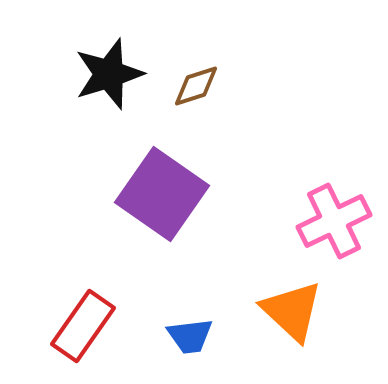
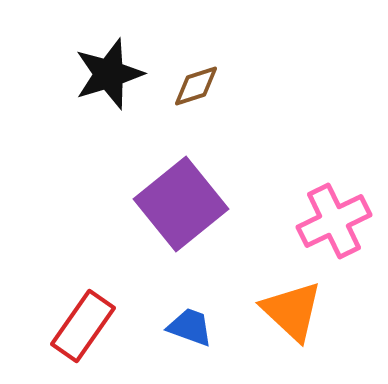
purple square: moved 19 px right, 10 px down; rotated 16 degrees clockwise
blue trapezoid: moved 9 px up; rotated 153 degrees counterclockwise
